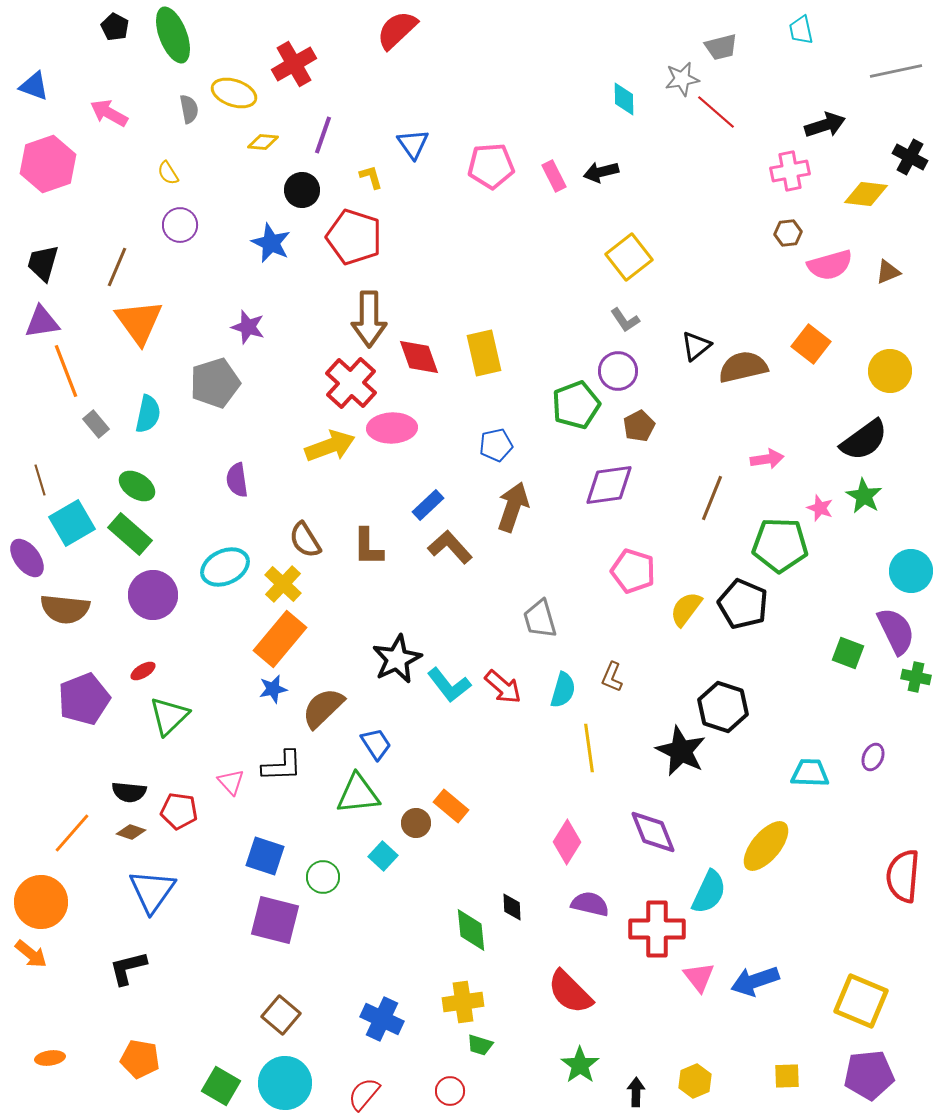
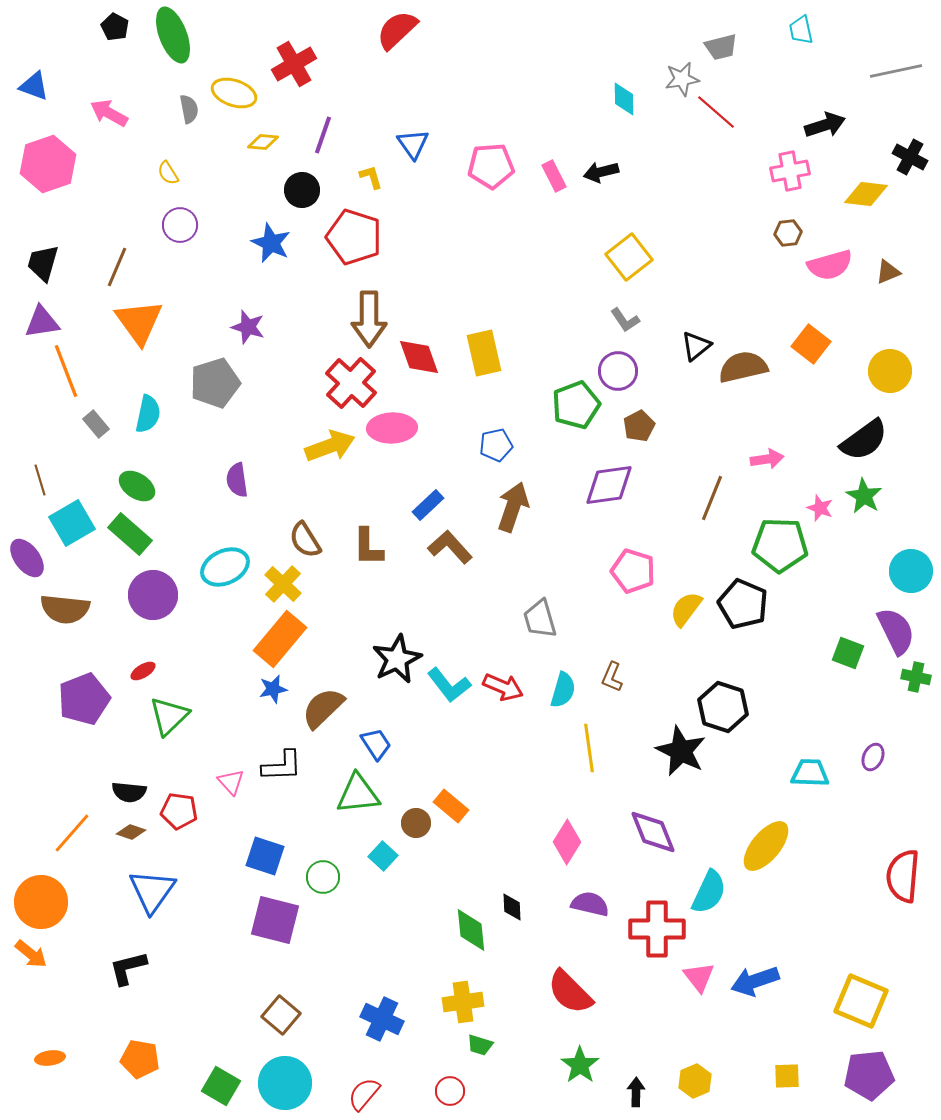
red arrow at (503, 687): rotated 18 degrees counterclockwise
